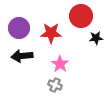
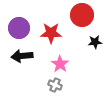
red circle: moved 1 px right, 1 px up
black star: moved 1 px left, 4 px down
